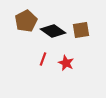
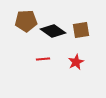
brown pentagon: rotated 25 degrees clockwise
red line: rotated 64 degrees clockwise
red star: moved 10 px right, 1 px up; rotated 21 degrees clockwise
